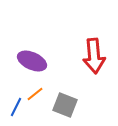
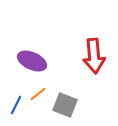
orange line: moved 3 px right
blue line: moved 2 px up
